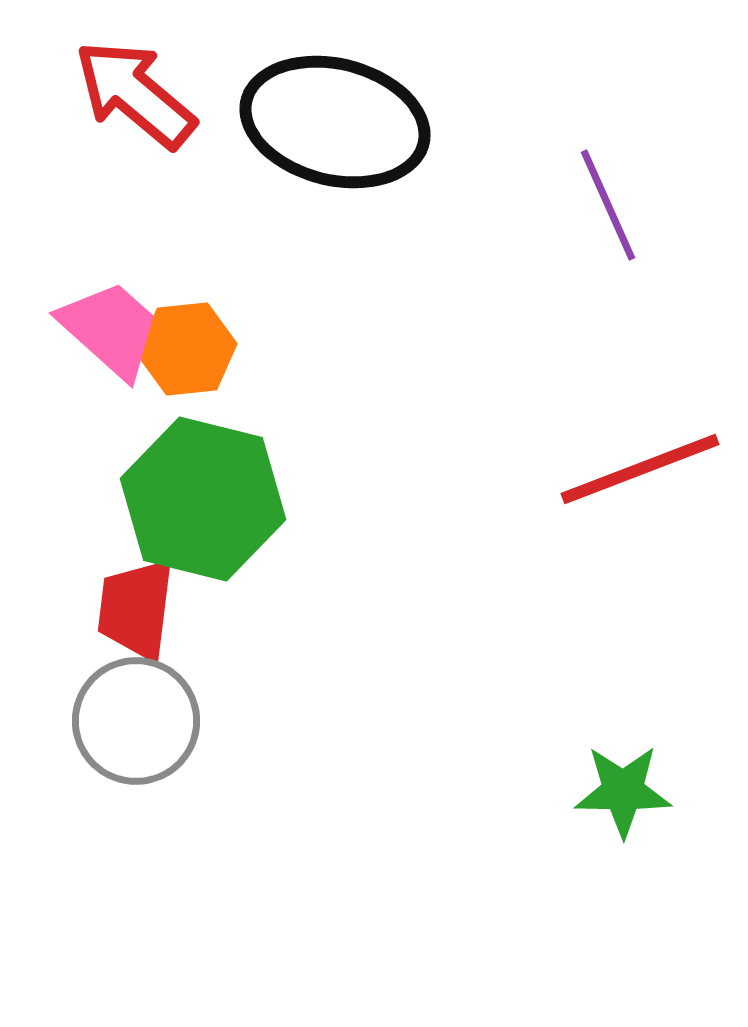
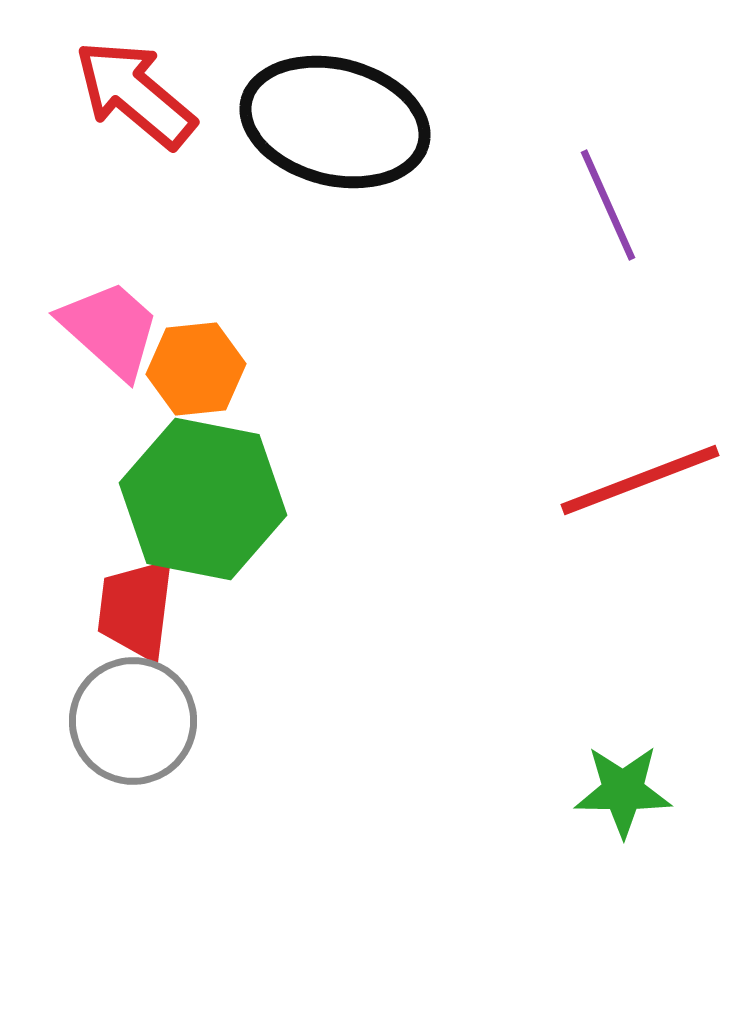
orange hexagon: moved 9 px right, 20 px down
red line: moved 11 px down
green hexagon: rotated 3 degrees counterclockwise
gray circle: moved 3 px left
